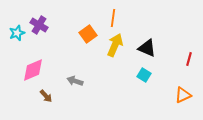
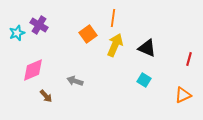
cyan square: moved 5 px down
